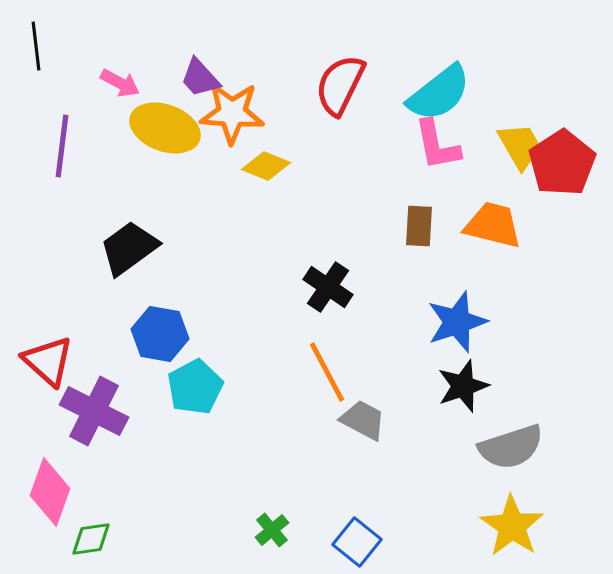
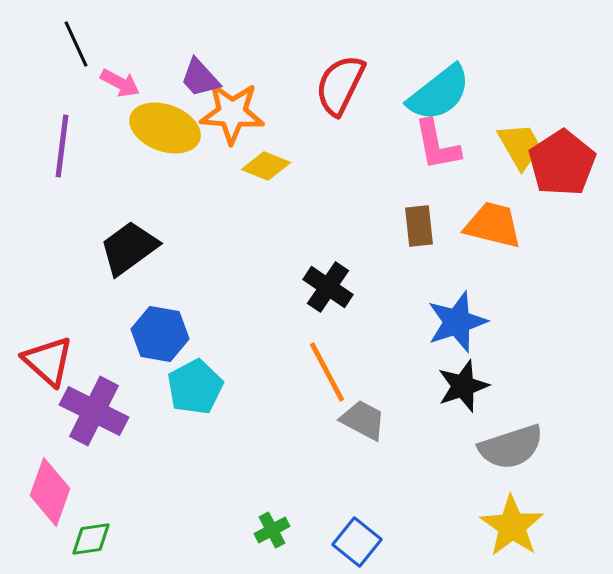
black line: moved 40 px right, 2 px up; rotated 18 degrees counterclockwise
brown rectangle: rotated 9 degrees counterclockwise
green cross: rotated 12 degrees clockwise
